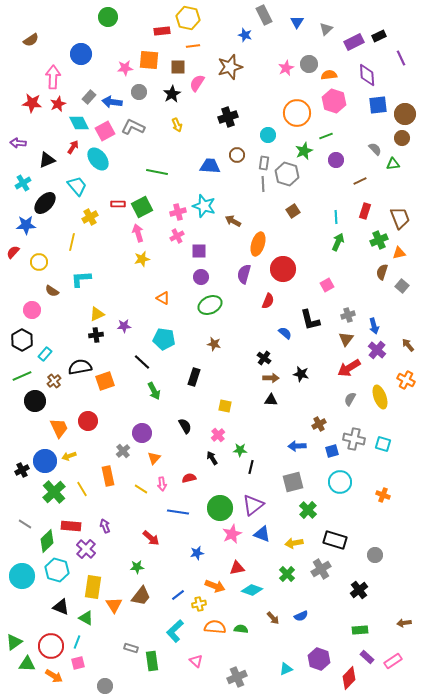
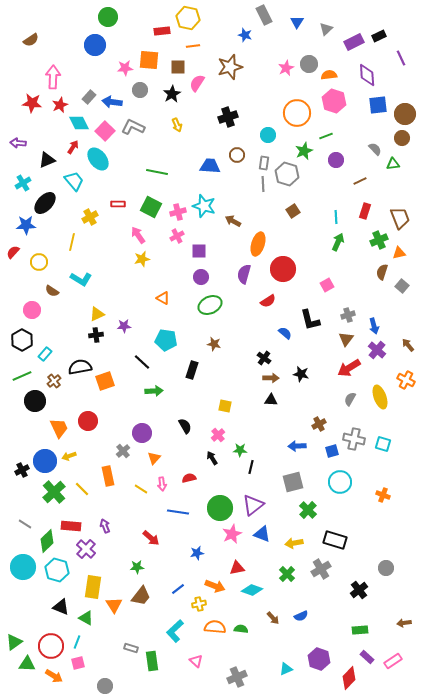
blue circle at (81, 54): moved 14 px right, 9 px up
gray circle at (139, 92): moved 1 px right, 2 px up
red star at (58, 104): moved 2 px right, 1 px down
pink square at (105, 131): rotated 18 degrees counterclockwise
cyan trapezoid at (77, 186): moved 3 px left, 5 px up
green square at (142, 207): moved 9 px right; rotated 35 degrees counterclockwise
pink arrow at (138, 233): moved 2 px down; rotated 18 degrees counterclockwise
cyan L-shape at (81, 279): rotated 145 degrees counterclockwise
red semicircle at (268, 301): rotated 35 degrees clockwise
cyan pentagon at (164, 339): moved 2 px right, 1 px down
black rectangle at (194, 377): moved 2 px left, 7 px up
green arrow at (154, 391): rotated 66 degrees counterclockwise
yellow line at (82, 489): rotated 14 degrees counterclockwise
gray circle at (375, 555): moved 11 px right, 13 px down
cyan circle at (22, 576): moved 1 px right, 9 px up
blue line at (178, 595): moved 6 px up
